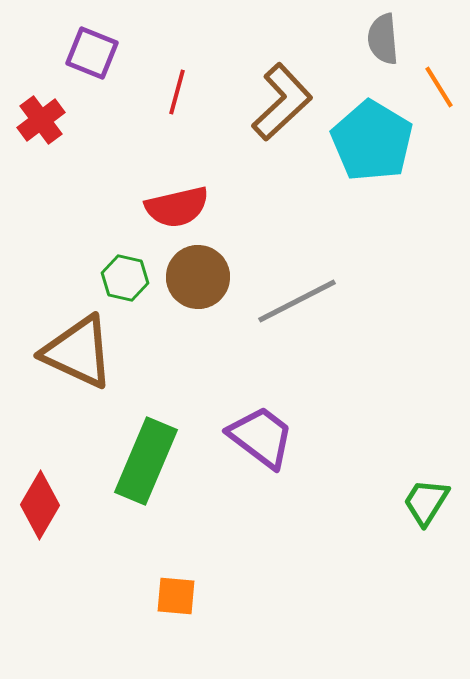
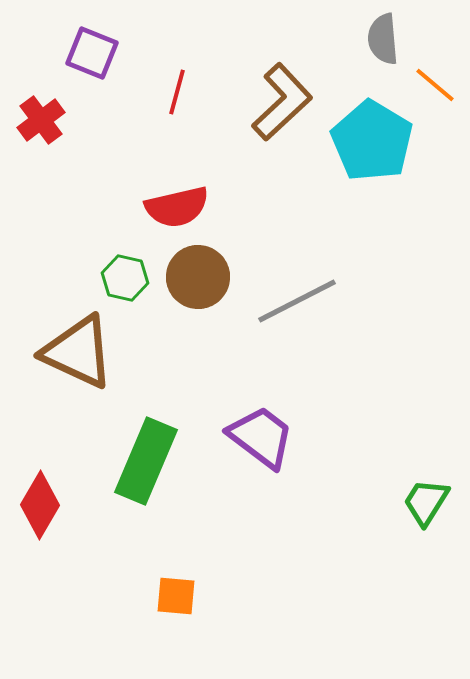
orange line: moved 4 px left, 2 px up; rotated 18 degrees counterclockwise
